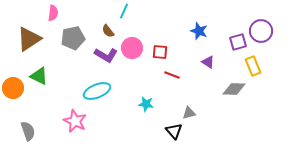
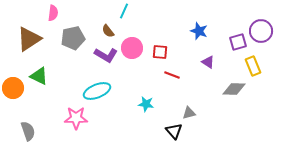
pink star: moved 1 px right, 3 px up; rotated 25 degrees counterclockwise
